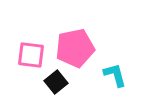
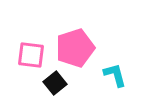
pink pentagon: rotated 6 degrees counterclockwise
black square: moved 1 px left, 1 px down
